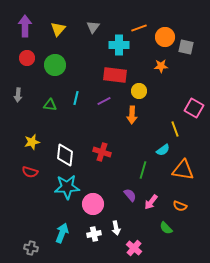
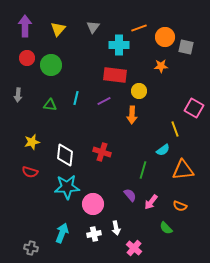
green circle: moved 4 px left
orange triangle: rotated 15 degrees counterclockwise
